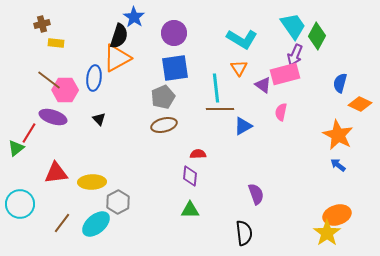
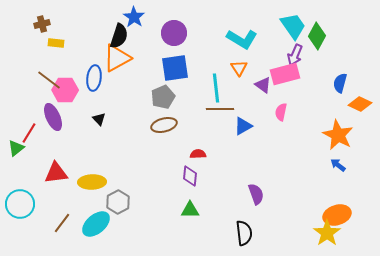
purple ellipse at (53, 117): rotated 48 degrees clockwise
